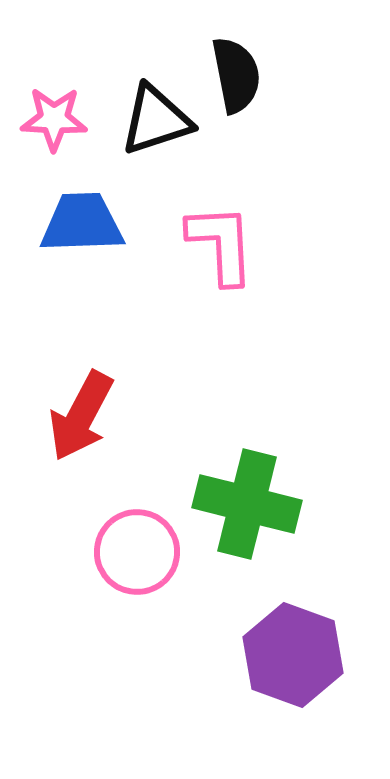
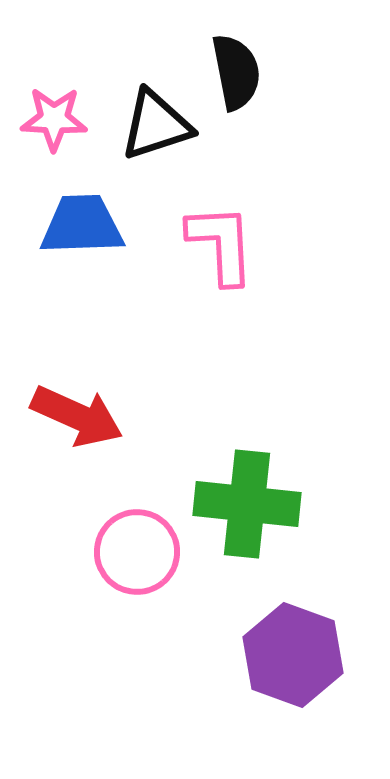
black semicircle: moved 3 px up
black triangle: moved 5 px down
blue trapezoid: moved 2 px down
red arrow: moved 4 px left; rotated 94 degrees counterclockwise
green cross: rotated 8 degrees counterclockwise
